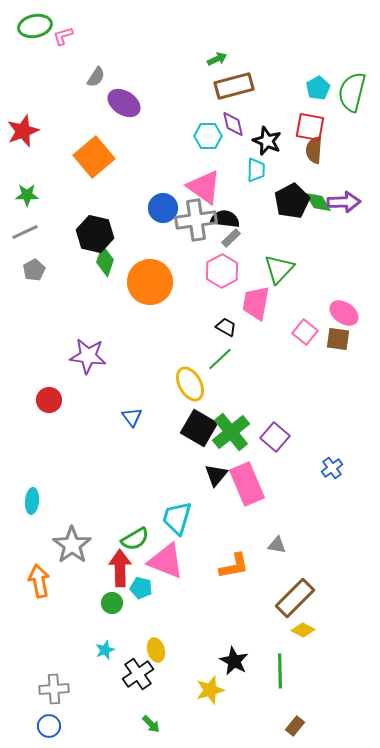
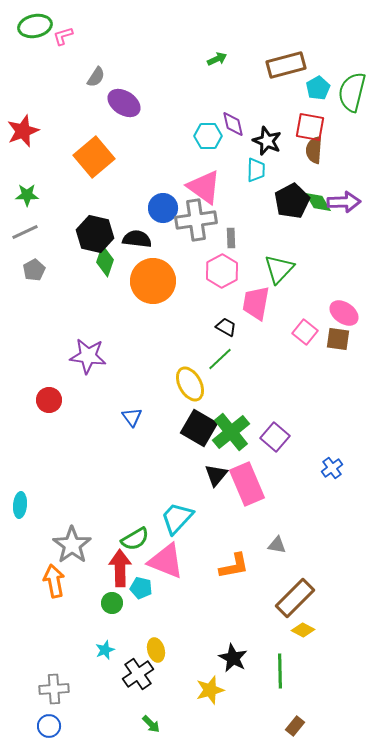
brown rectangle at (234, 86): moved 52 px right, 21 px up
black semicircle at (225, 219): moved 88 px left, 20 px down
gray rectangle at (231, 238): rotated 48 degrees counterclockwise
orange circle at (150, 282): moved 3 px right, 1 px up
cyan ellipse at (32, 501): moved 12 px left, 4 px down
cyan trapezoid at (177, 518): rotated 27 degrees clockwise
orange arrow at (39, 581): moved 15 px right
black star at (234, 661): moved 1 px left, 3 px up
